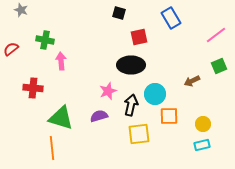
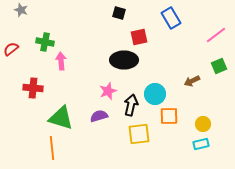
green cross: moved 2 px down
black ellipse: moved 7 px left, 5 px up
cyan rectangle: moved 1 px left, 1 px up
